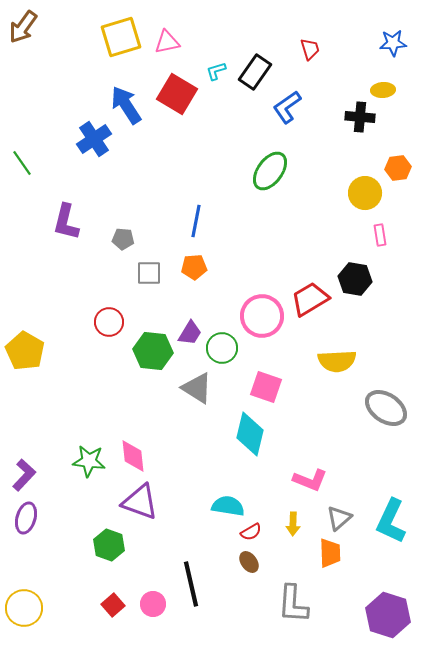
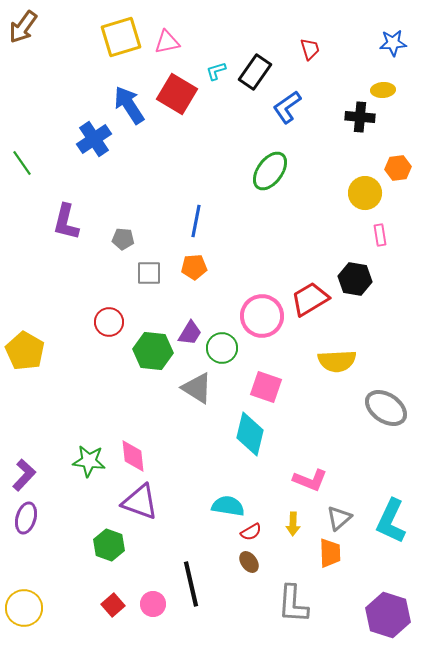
blue arrow at (126, 105): moved 3 px right
